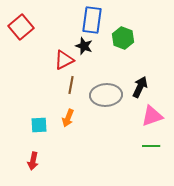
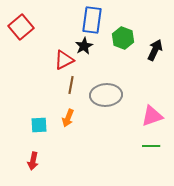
black star: rotated 24 degrees clockwise
black arrow: moved 15 px right, 37 px up
